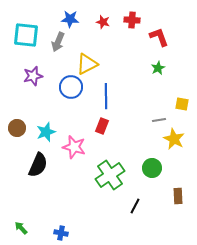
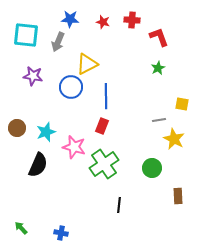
purple star: rotated 24 degrees clockwise
green cross: moved 6 px left, 11 px up
black line: moved 16 px left, 1 px up; rotated 21 degrees counterclockwise
